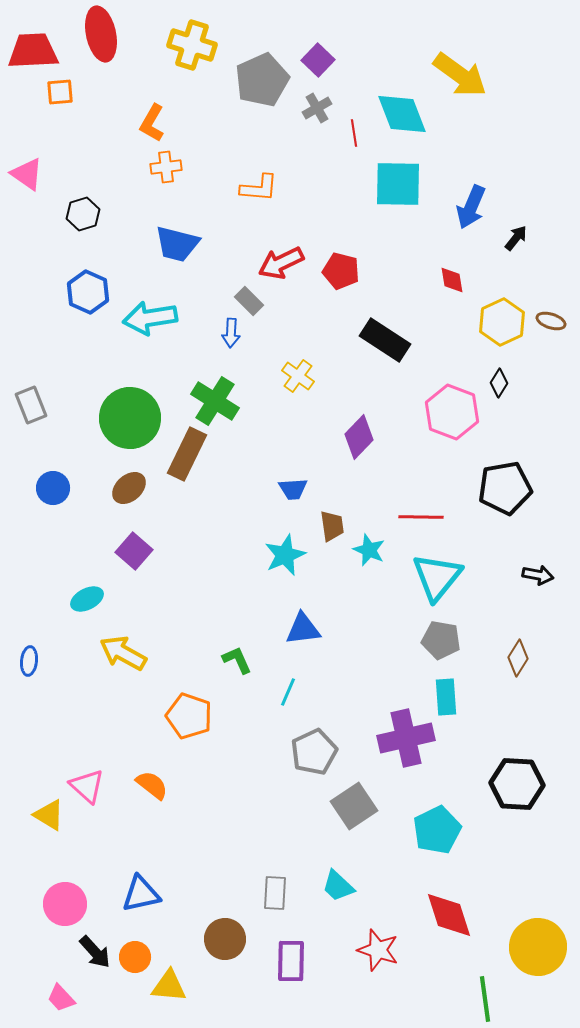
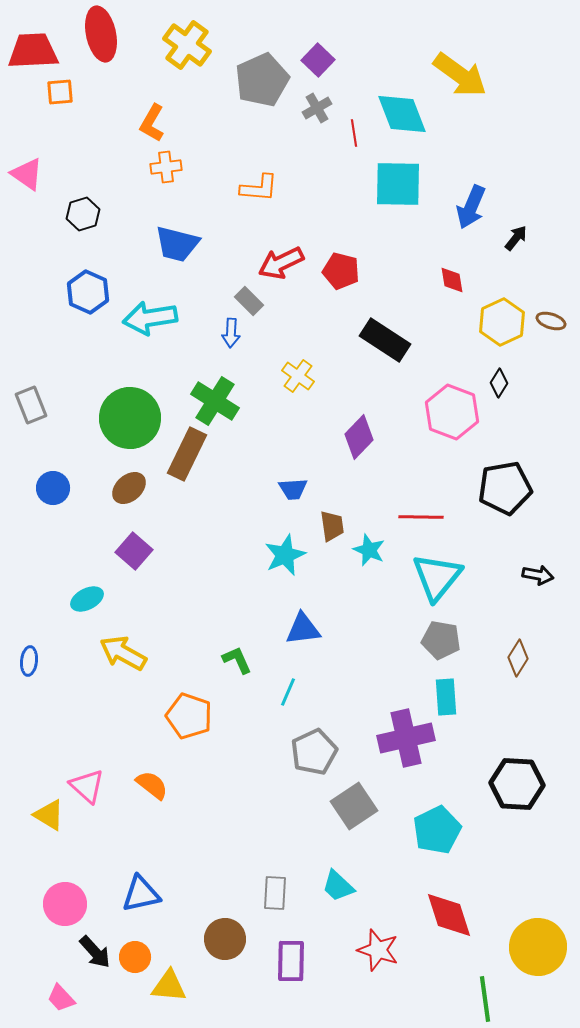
yellow cross at (192, 45): moved 5 px left; rotated 18 degrees clockwise
